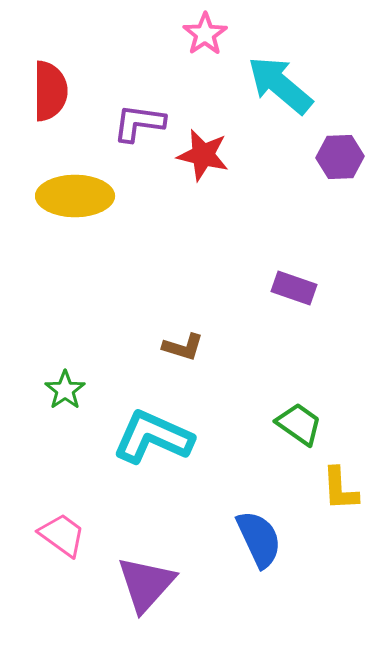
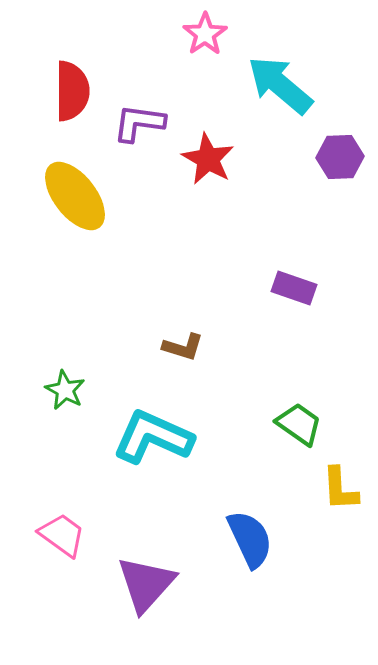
red semicircle: moved 22 px right
red star: moved 5 px right, 4 px down; rotated 16 degrees clockwise
yellow ellipse: rotated 52 degrees clockwise
green star: rotated 9 degrees counterclockwise
blue semicircle: moved 9 px left
